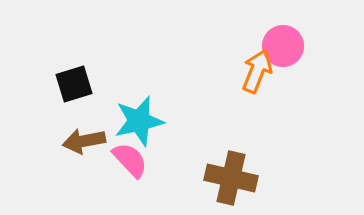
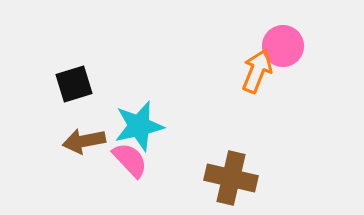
cyan star: moved 5 px down
